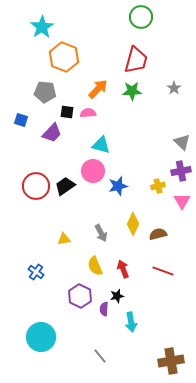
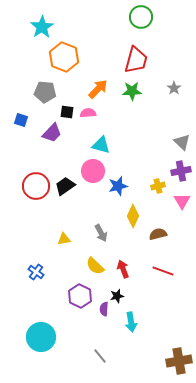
yellow diamond: moved 8 px up
yellow semicircle: rotated 24 degrees counterclockwise
brown cross: moved 8 px right
